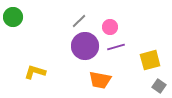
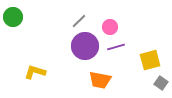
gray square: moved 2 px right, 3 px up
